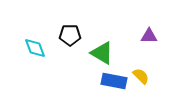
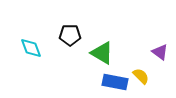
purple triangle: moved 11 px right, 16 px down; rotated 36 degrees clockwise
cyan diamond: moved 4 px left
blue rectangle: moved 1 px right, 1 px down
